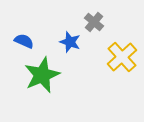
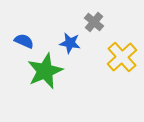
blue star: moved 1 px down; rotated 10 degrees counterclockwise
green star: moved 3 px right, 4 px up
